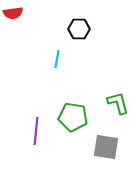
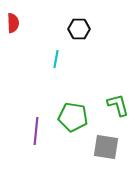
red semicircle: moved 10 px down; rotated 84 degrees counterclockwise
cyan line: moved 1 px left
green L-shape: moved 2 px down
